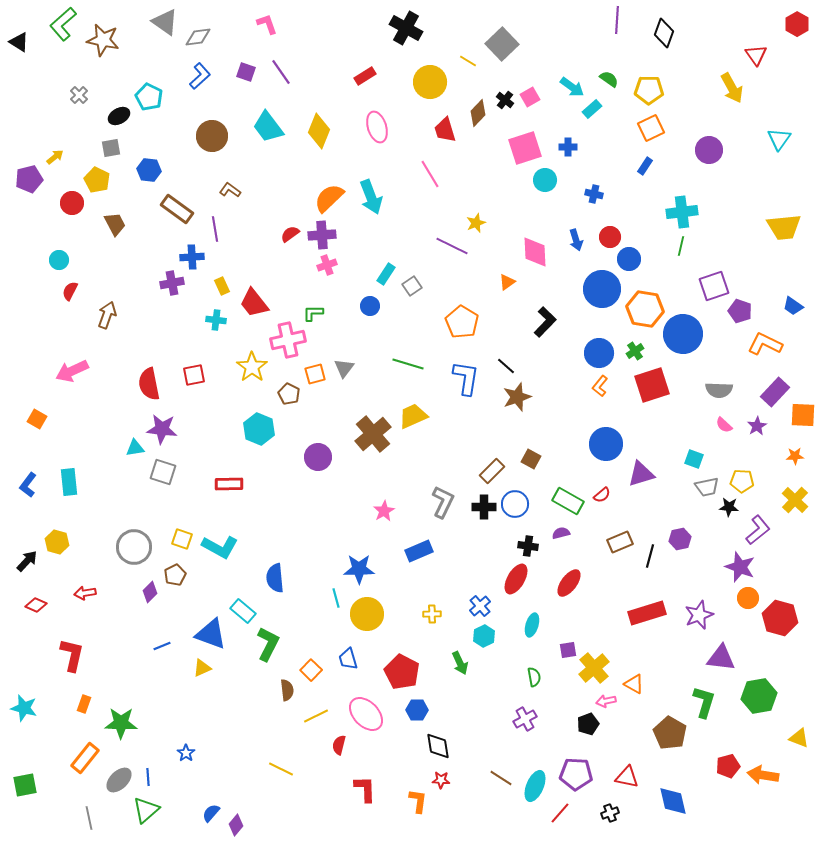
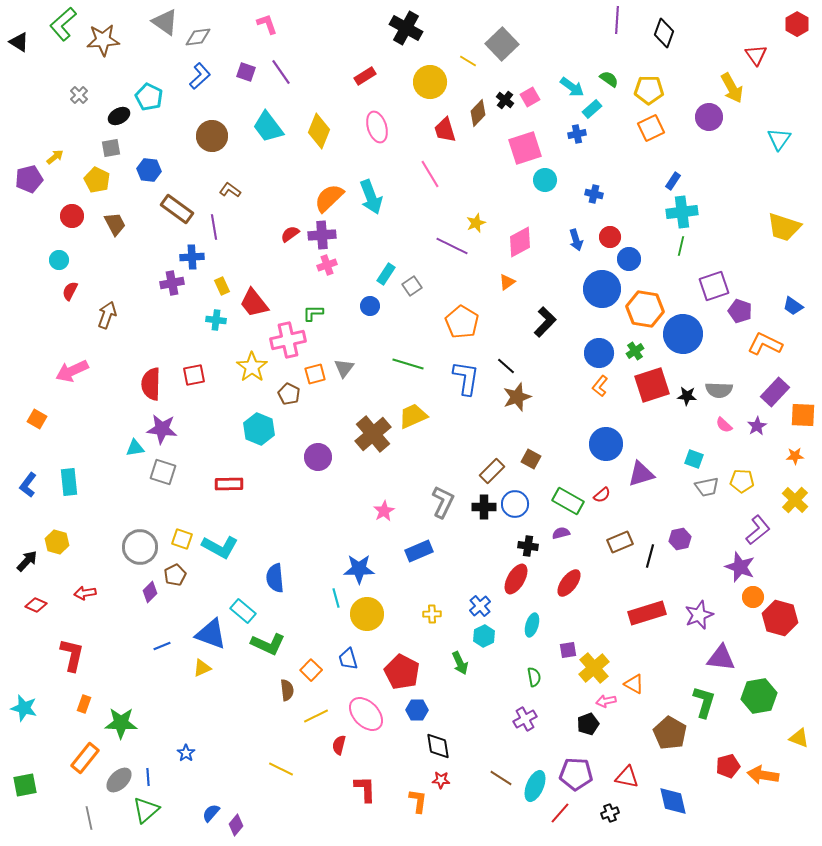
brown star at (103, 40): rotated 16 degrees counterclockwise
blue cross at (568, 147): moved 9 px right, 13 px up; rotated 12 degrees counterclockwise
purple circle at (709, 150): moved 33 px up
blue rectangle at (645, 166): moved 28 px right, 15 px down
red circle at (72, 203): moved 13 px down
yellow trapezoid at (784, 227): rotated 24 degrees clockwise
purple line at (215, 229): moved 1 px left, 2 px up
pink diamond at (535, 252): moved 15 px left, 10 px up; rotated 64 degrees clockwise
red semicircle at (149, 384): moved 2 px right; rotated 12 degrees clockwise
black star at (729, 507): moved 42 px left, 111 px up
gray circle at (134, 547): moved 6 px right
orange circle at (748, 598): moved 5 px right, 1 px up
green L-shape at (268, 644): rotated 88 degrees clockwise
